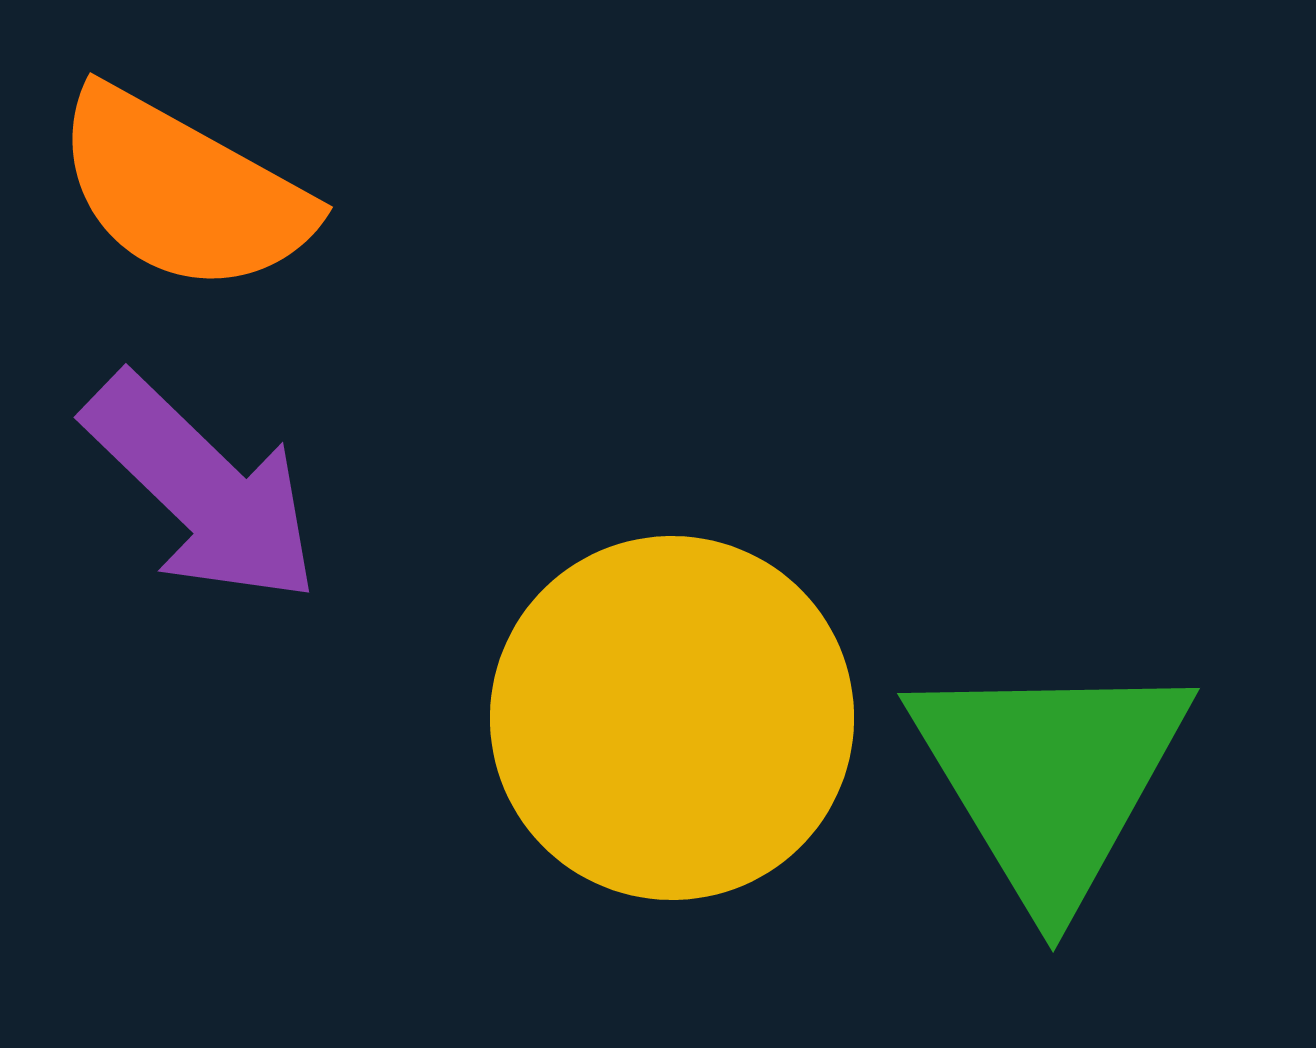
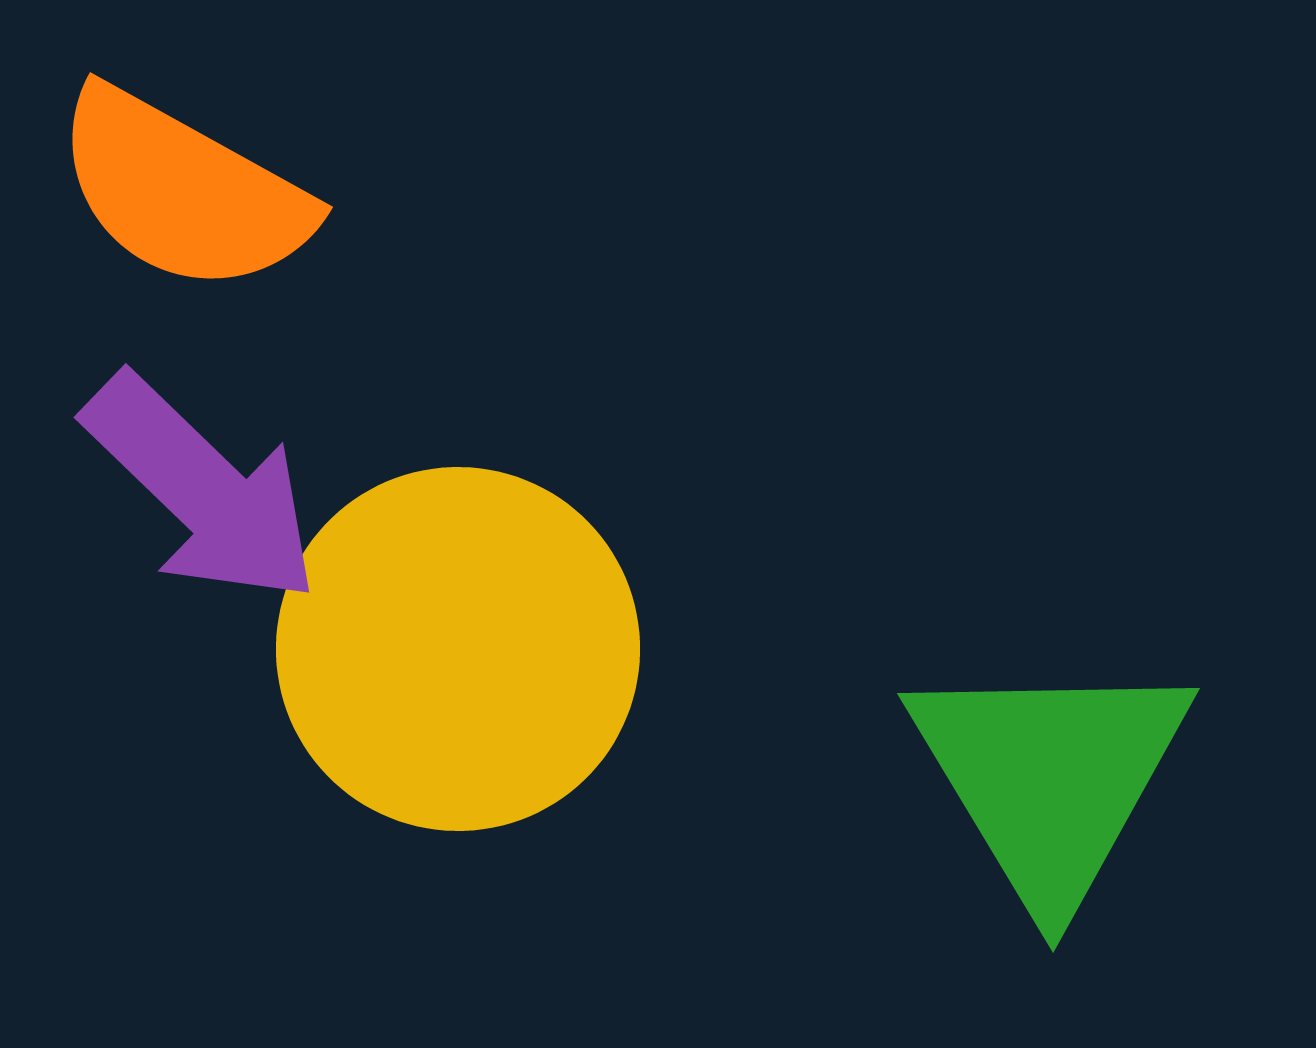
yellow circle: moved 214 px left, 69 px up
